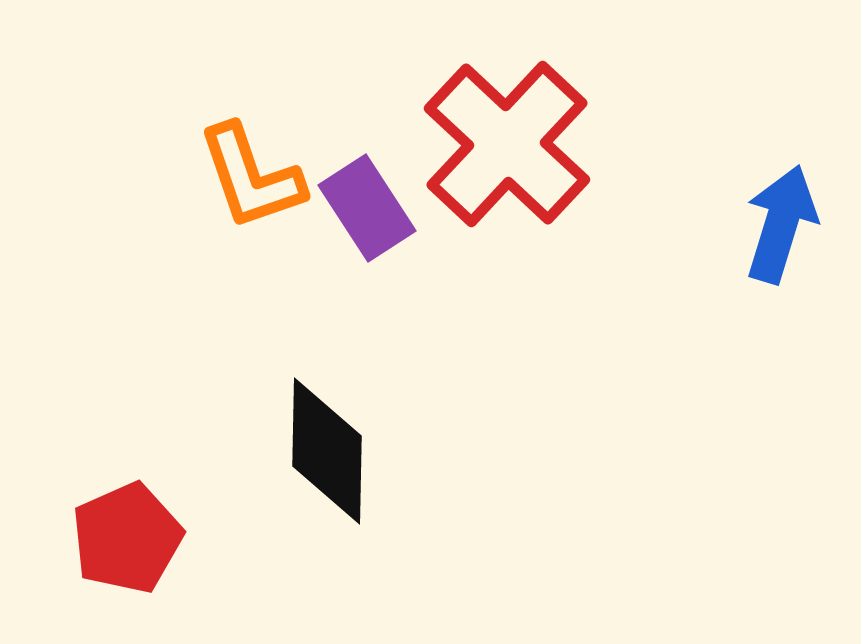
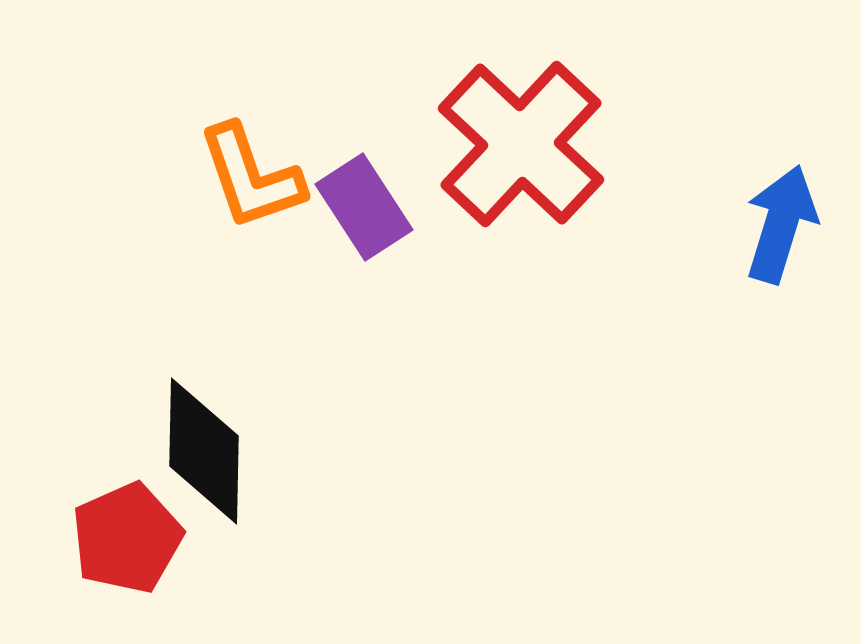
red cross: moved 14 px right
purple rectangle: moved 3 px left, 1 px up
black diamond: moved 123 px left
